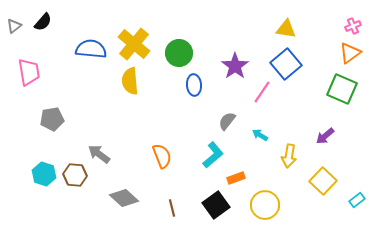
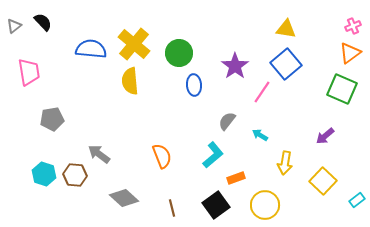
black semicircle: rotated 84 degrees counterclockwise
yellow arrow: moved 4 px left, 7 px down
